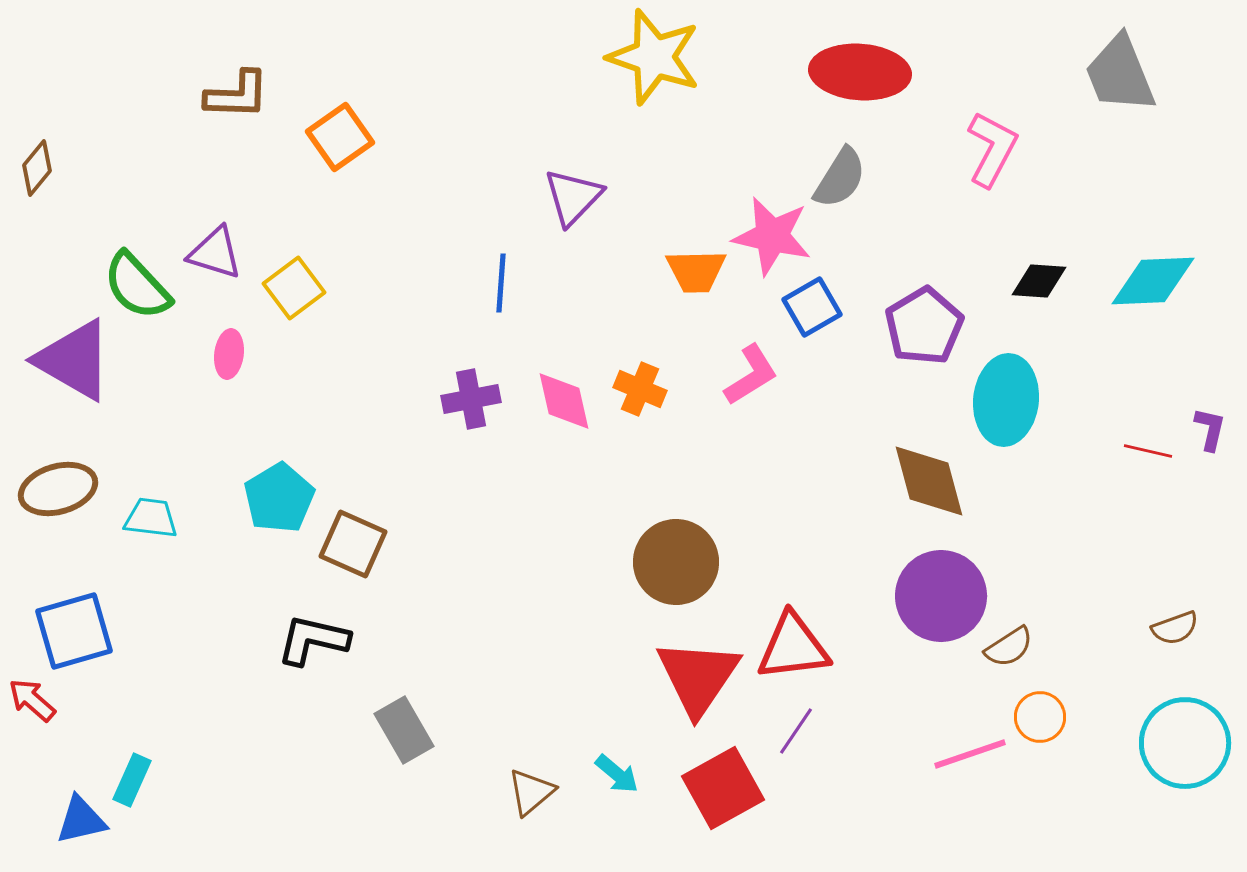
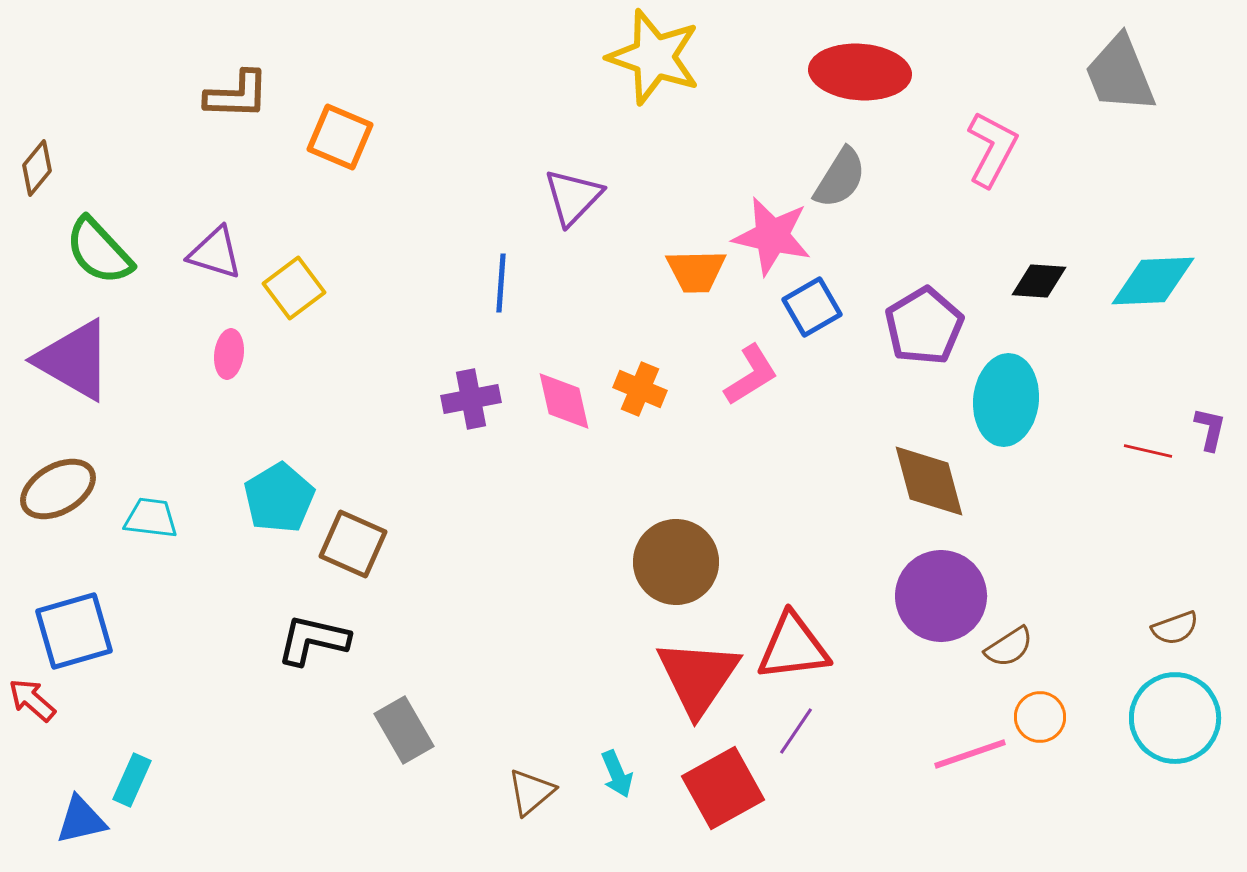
orange square at (340, 137): rotated 32 degrees counterclockwise
green semicircle at (137, 286): moved 38 px left, 35 px up
brown ellipse at (58, 489): rotated 14 degrees counterclockwise
cyan circle at (1185, 743): moved 10 px left, 25 px up
cyan arrow at (617, 774): rotated 27 degrees clockwise
